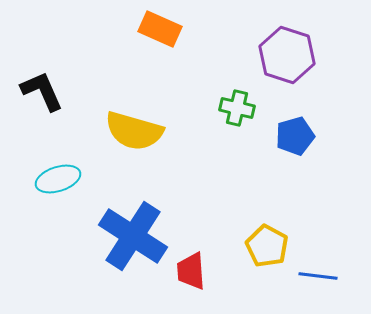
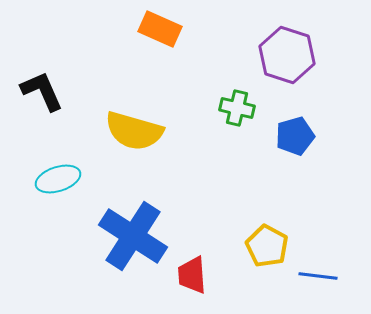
red trapezoid: moved 1 px right, 4 px down
